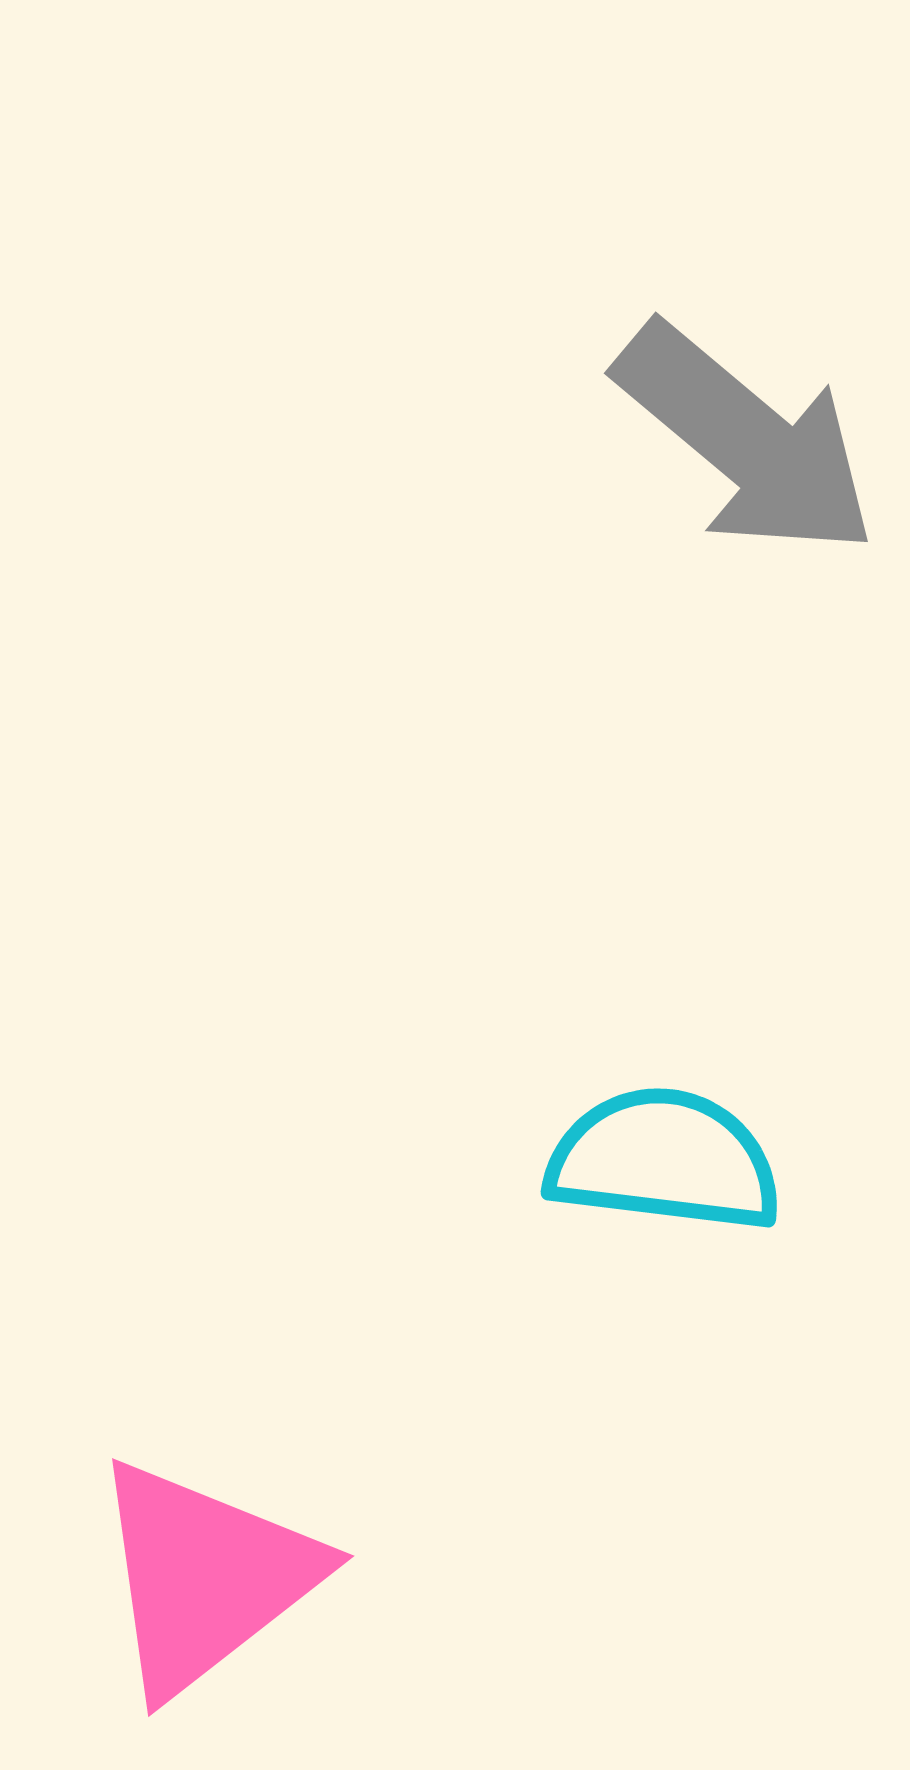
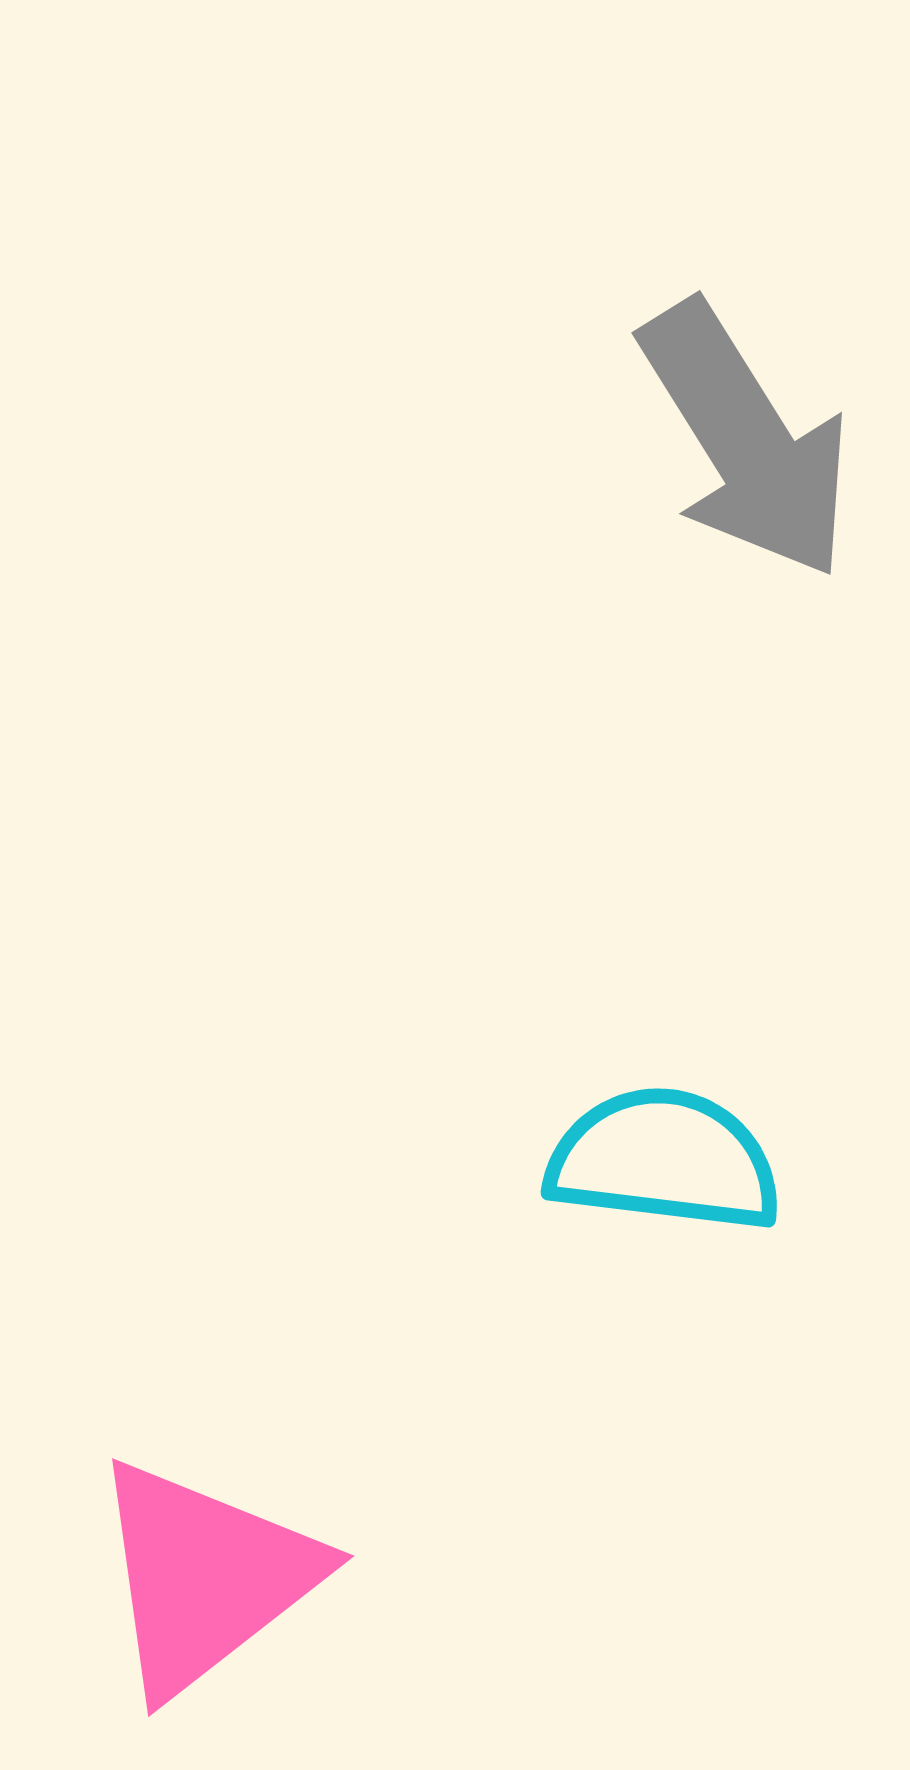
gray arrow: rotated 18 degrees clockwise
